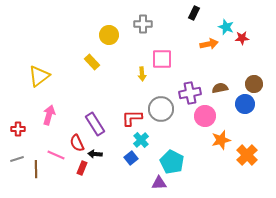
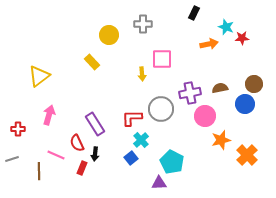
black arrow: rotated 88 degrees counterclockwise
gray line: moved 5 px left
brown line: moved 3 px right, 2 px down
